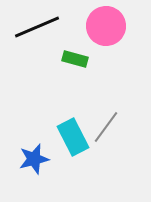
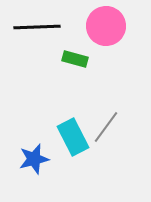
black line: rotated 21 degrees clockwise
